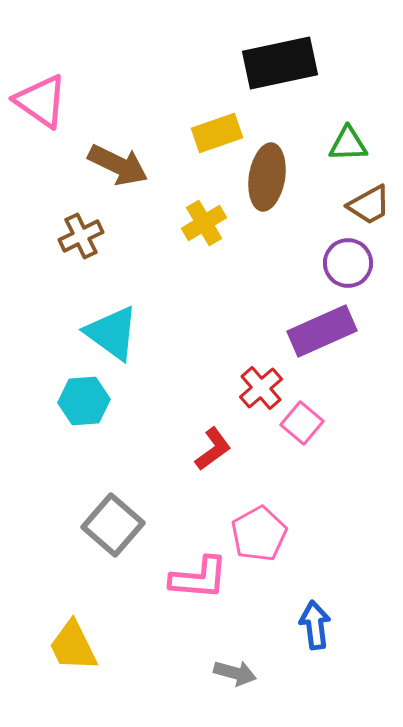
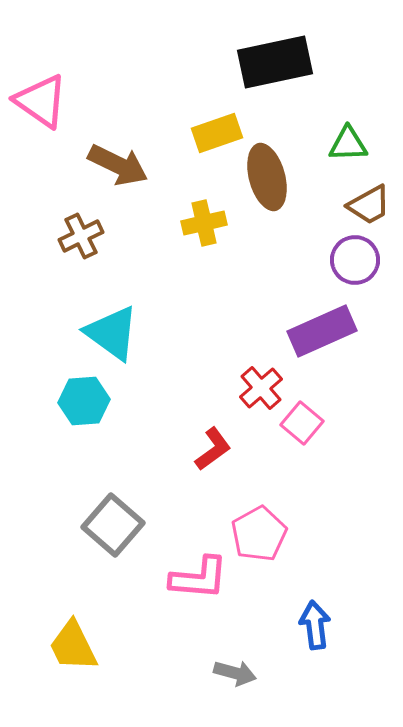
black rectangle: moved 5 px left, 1 px up
brown ellipse: rotated 24 degrees counterclockwise
yellow cross: rotated 18 degrees clockwise
purple circle: moved 7 px right, 3 px up
